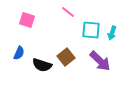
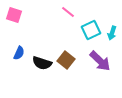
pink square: moved 13 px left, 5 px up
cyan square: rotated 30 degrees counterclockwise
brown square: moved 3 px down; rotated 12 degrees counterclockwise
black semicircle: moved 2 px up
